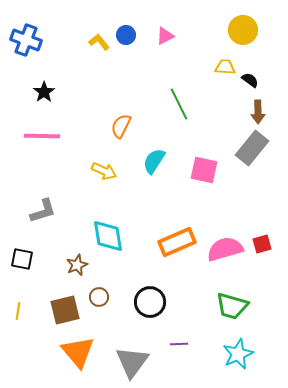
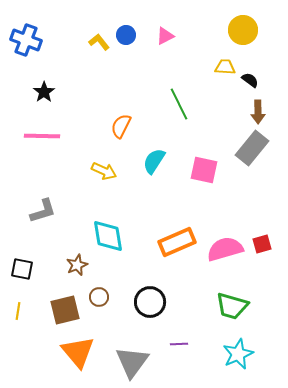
black square: moved 10 px down
